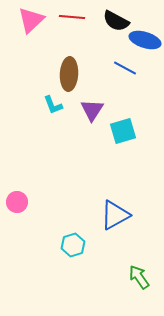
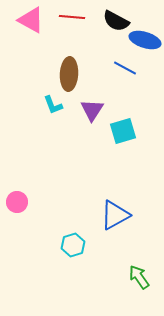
pink triangle: rotated 48 degrees counterclockwise
